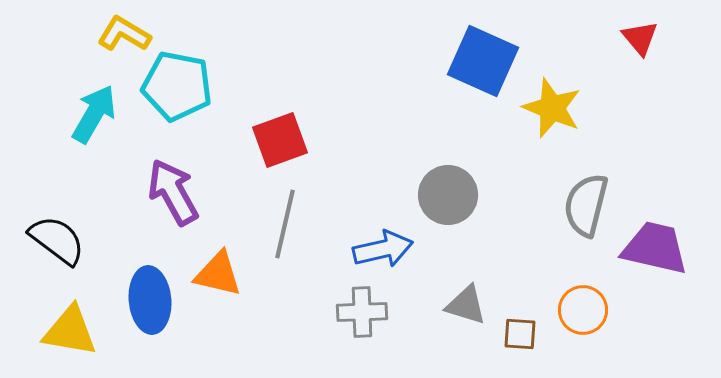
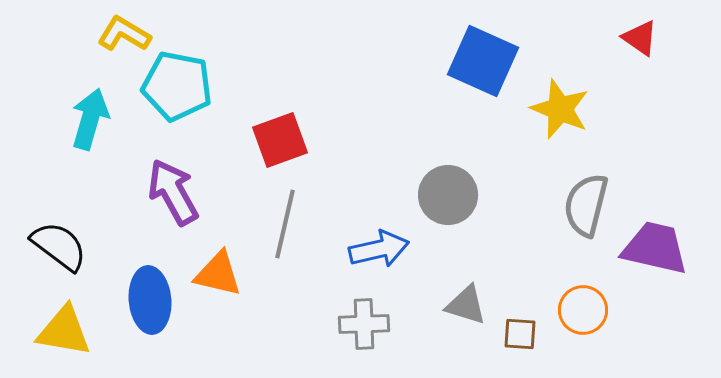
red triangle: rotated 15 degrees counterclockwise
yellow star: moved 8 px right, 1 px down
cyan arrow: moved 4 px left, 5 px down; rotated 14 degrees counterclockwise
black semicircle: moved 2 px right, 6 px down
blue arrow: moved 4 px left
gray cross: moved 2 px right, 12 px down
yellow triangle: moved 6 px left
